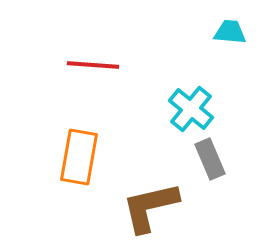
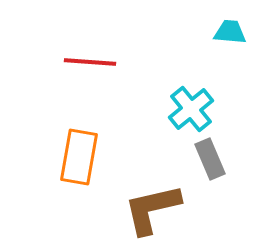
red line: moved 3 px left, 3 px up
cyan cross: rotated 12 degrees clockwise
brown L-shape: moved 2 px right, 2 px down
